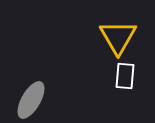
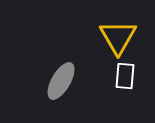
gray ellipse: moved 30 px right, 19 px up
